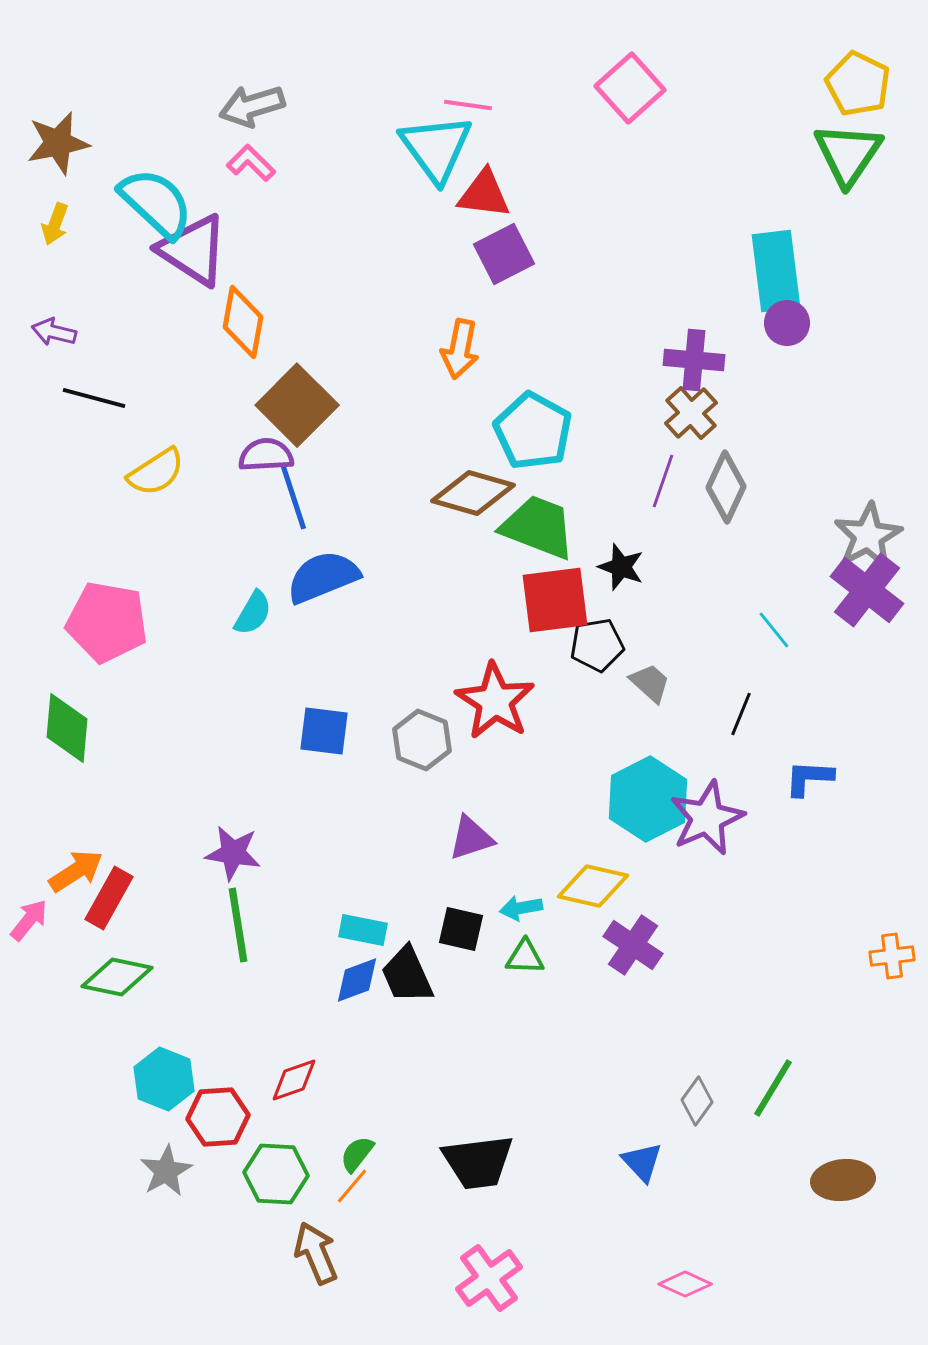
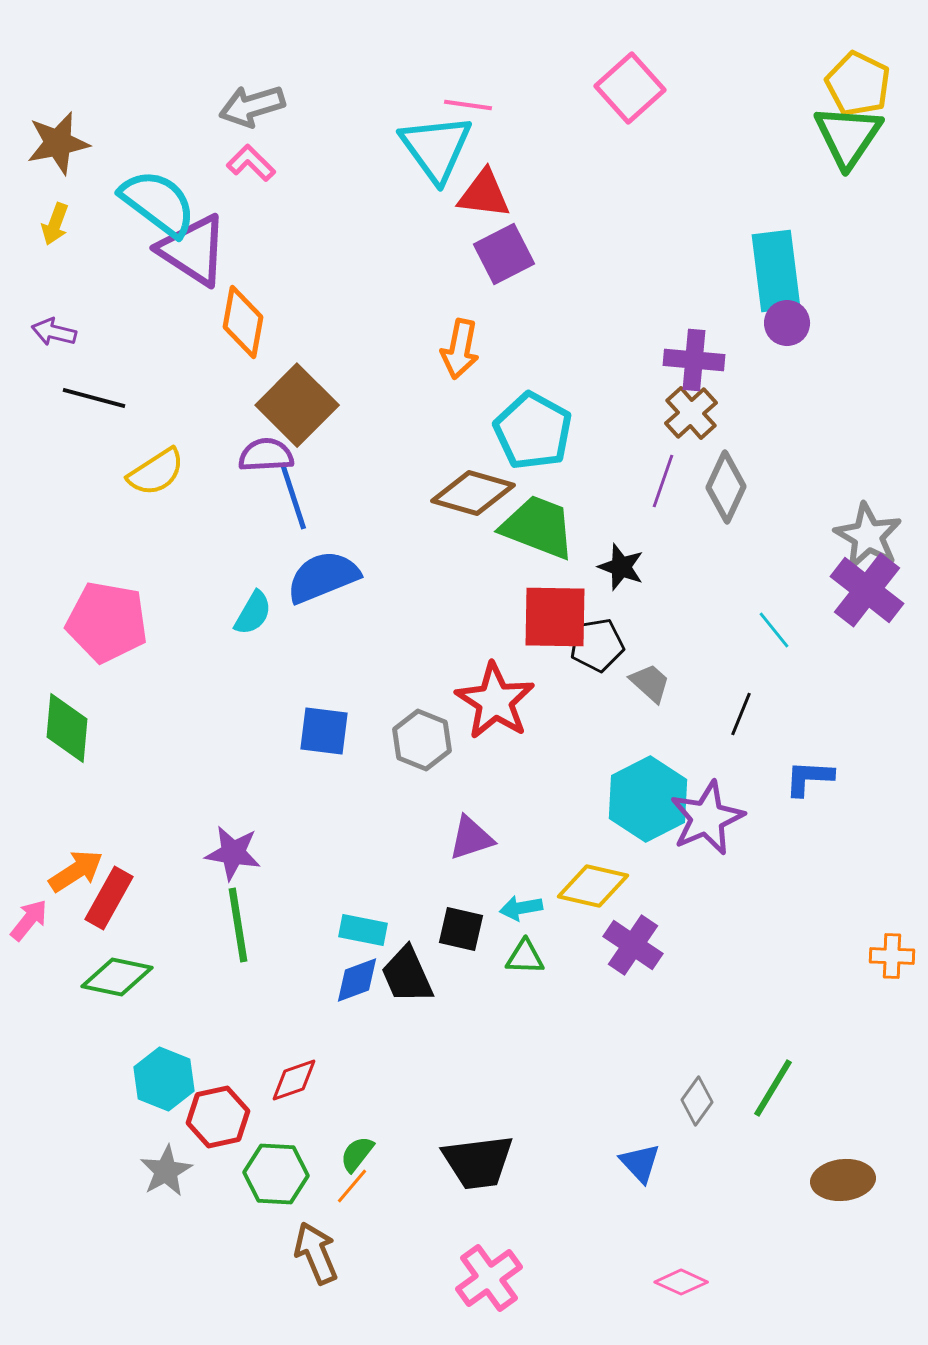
green triangle at (848, 154): moved 18 px up
cyan semicircle at (156, 203): moved 2 px right; rotated 6 degrees counterclockwise
gray star at (868, 536): rotated 14 degrees counterclockwise
red square at (555, 600): moved 17 px down; rotated 8 degrees clockwise
orange cross at (892, 956): rotated 9 degrees clockwise
red hexagon at (218, 1117): rotated 8 degrees counterclockwise
blue triangle at (642, 1162): moved 2 px left, 1 px down
pink diamond at (685, 1284): moved 4 px left, 2 px up
